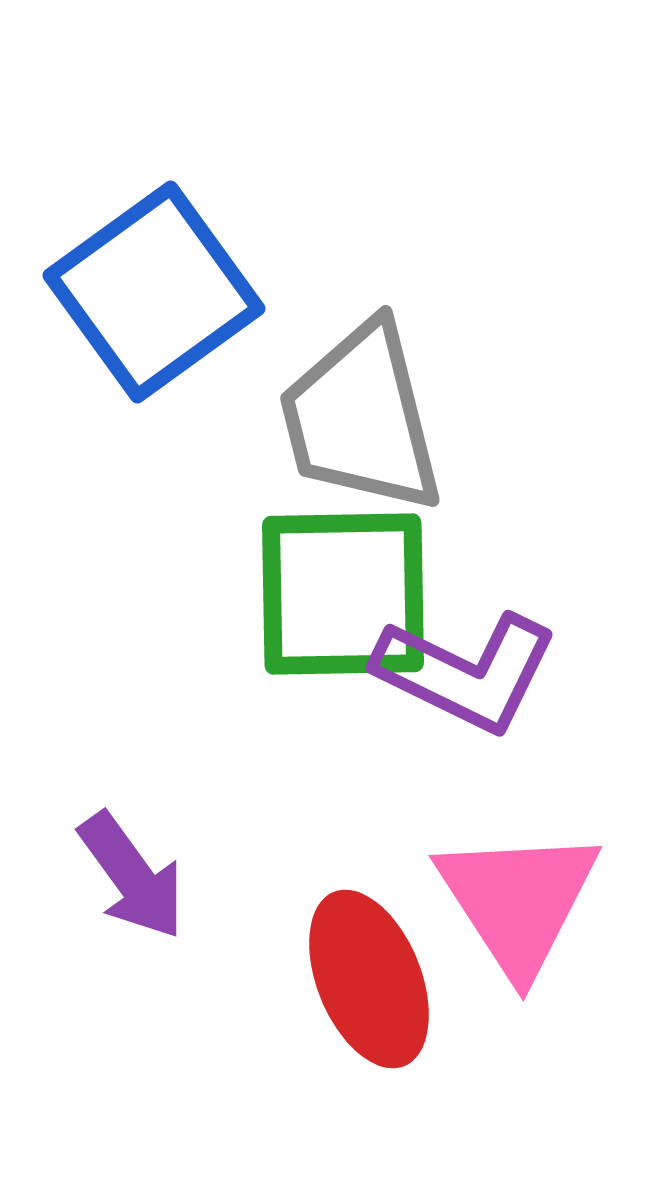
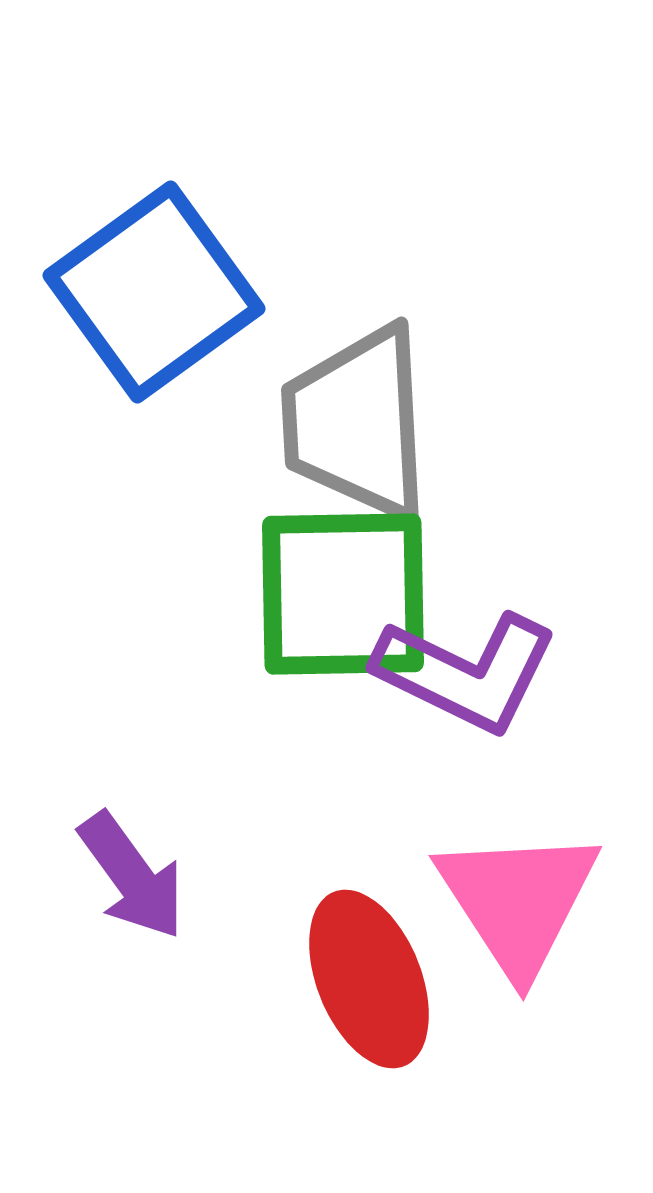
gray trapezoid: moved 4 px left, 5 px down; rotated 11 degrees clockwise
